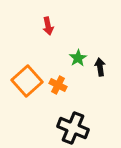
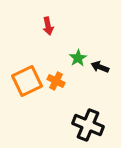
black arrow: rotated 60 degrees counterclockwise
orange square: rotated 16 degrees clockwise
orange cross: moved 2 px left, 4 px up
black cross: moved 15 px right, 3 px up
